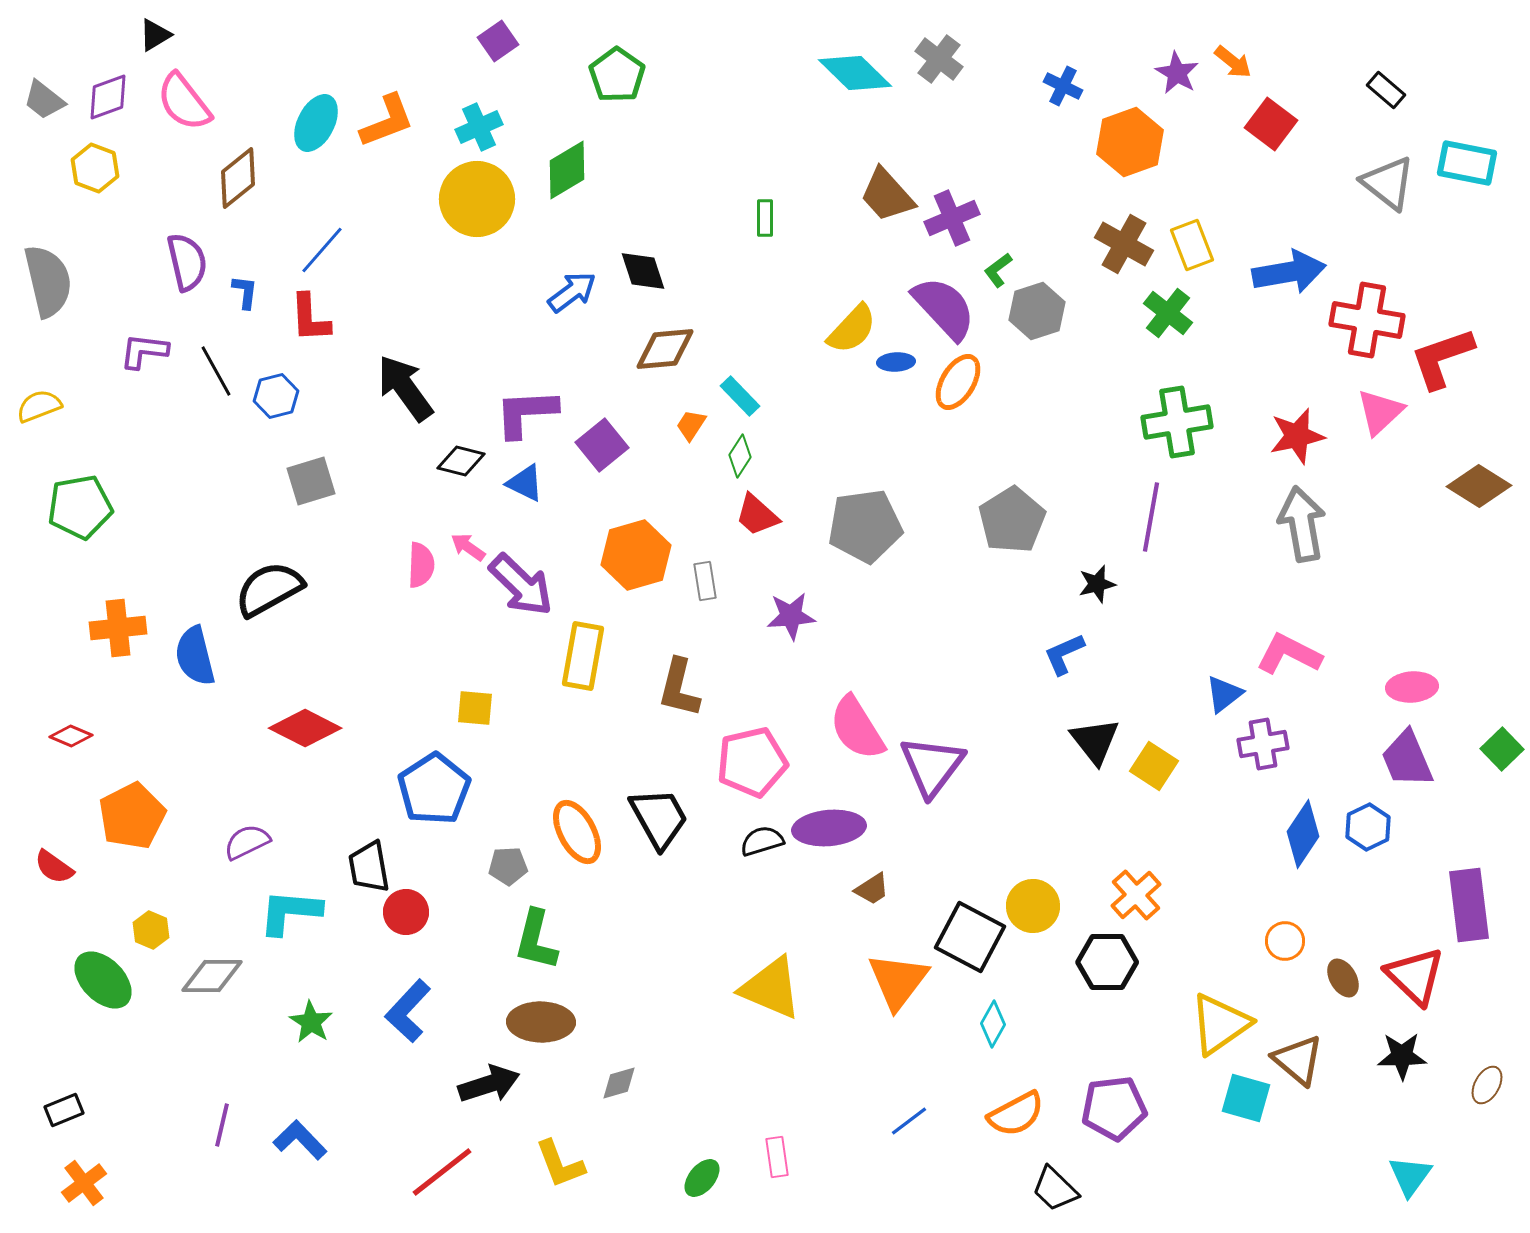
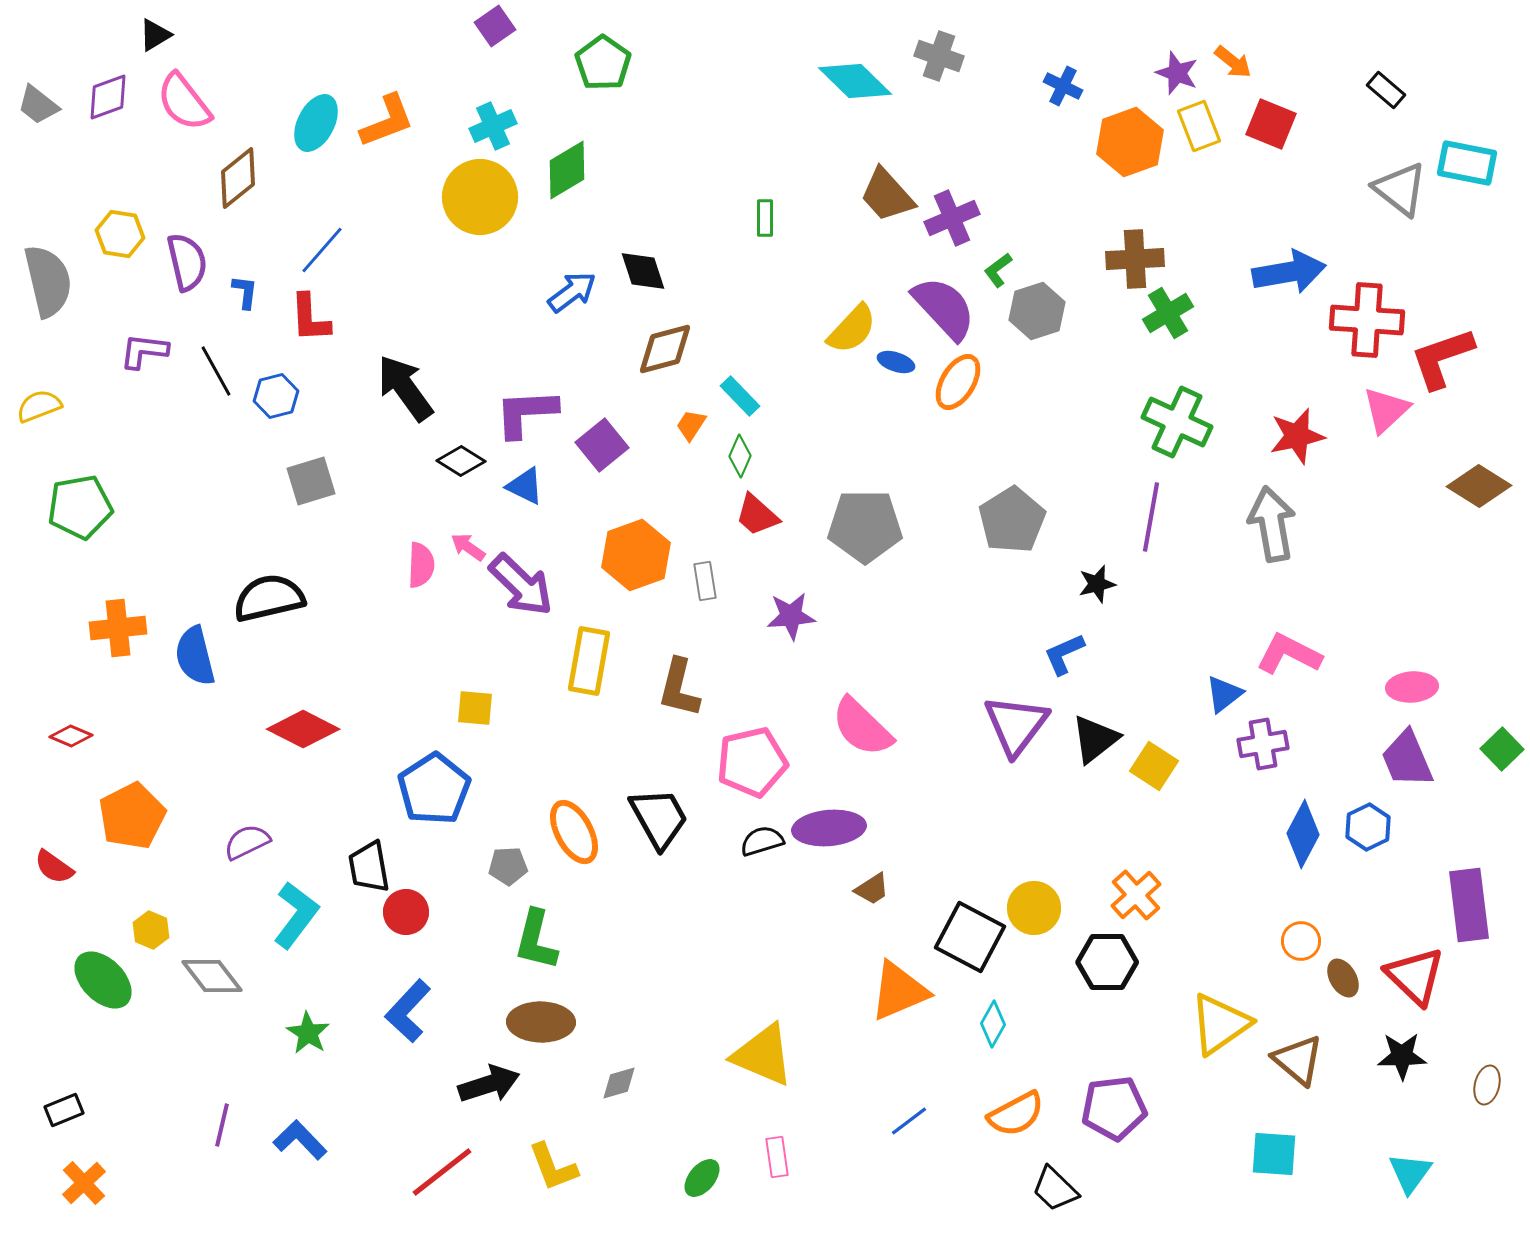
purple square at (498, 41): moved 3 px left, 15 px up
gray cross at (939, 59): moved 3 px up; rotated 18 degrees counterclockwise
cyan diamond at (855, 73): moved 8 px down
purple star at (1177, 73): rotated 9 degrees counterclockwise
green pentagon at (617, 75): moved 14 px left, 12 px up
gray trapezoid at (44, 100): moved 6 px left, 5 px down
red square at (1271, 124): rotated 15 degrees counterclockwise
cyan cross at (479, 127): moved 14 px right, 1 px up
yellow hexagon at (95, 168): moved 25 px right, 66 px down; rotated 12 degrees counterclockwise
gray triangle at (1388, 183): moved 12 px right, 6 px down
yellow circle at (477, 199): moved 3 px right, 2 px up
brown cross at (1124, 244): moved 11 px right, 15 px down; rotated 32 degrees counterclockwise
yellow rectangle at (1192, 245): moved 7 px right, 119 px up
green cross at (1168, 313): rotated 21 degrees clockwise
red cross at (1367, 320): rotated 6 degrees counterclockwise
brown diamond at (665, 349): rotated 10 degrees counterclockwise
blue ellipse at (896, 362): rotated 21 degrees clockwise
pink triangle at (1380, 412): moved 6 px right, 2 px up
green cross at (1177, 422): rotated 34 degrees clockwise
green diamond at (740, 456): rotated 9 degrees counterclockwise
black diamond at (461, 461): rotated 18 degrees clockwise
blue triangle at (525, 483): moved 3 px down
gray arrow at (1302, 524): moved 30 px left
gray pentagon at (865, 526): rotated 8 degrees clockwise
orange hexagon at (636, 555): rotated 4 degrees counterclockwise
black semicircle at (269, 589): moved 9 px down; rotated 16 degrees clockwise
yellow rectangle at (583, 656): moved 6 px right, 5 px down
red diamond at (305, 728): moved 2 px left, 1 px down
pink semicircle at (857, 728): moved 5 px right, 1 px up; rotated 14 degrees counterclockwise
black triangle at (1095, 741): moved 2 px up; rotated 30 degrees clockwise
purple triangle at (932, 766): moved 84 px right, 41 px up
orange ellipse at (577, 832): moved 3 px left
blue diamond at (1303, 834): rotated 6 degrees counterclockwise
yellow circle at (1033, 906): moved 1 px right, 2 px down
cyan L-shape at (290, 912): moved 6 px right, 3 px down; rotated 122 degrees clockwise
orange circle at (1285, 941): moved 16 px right
gray diamond at (212, 976): rotated 52 degrees clockwise
orange triangle at (898, 981): moved 1 px right, 10 px down; rotated 30 degrees clockwise
yellow triangle at (771, 988): moved 8 px left, 67 px down
green star at (311, 1022): moved 3 px left, 11 px down
brown ellipse at (1487, 1085): rotated 15 degrees counterclockwise
cyan square at (1246, 1098): moved 28 px right, 56 px down; rotated 12 degrees counterclockwise
yellow L-shape at (560, 1164): moved 7 px left, 3 px down
cyan triangle at (1410, 1176): moved 3 px up
orange cross at (84, 1183): rotated 6 degrees counterclockwise
